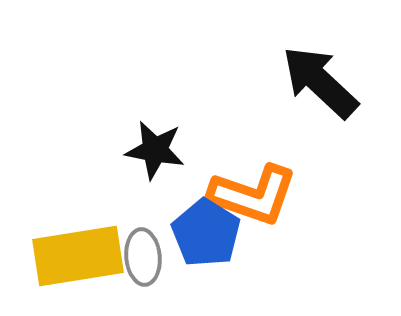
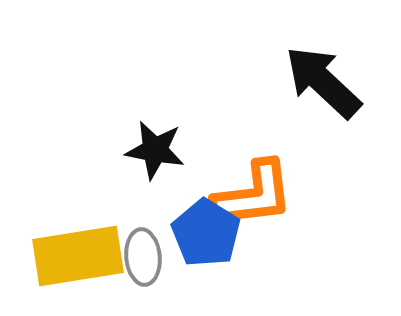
black arrow: moved 3 px right
orange L-shape: rotated 26 degrees counterclockwise
